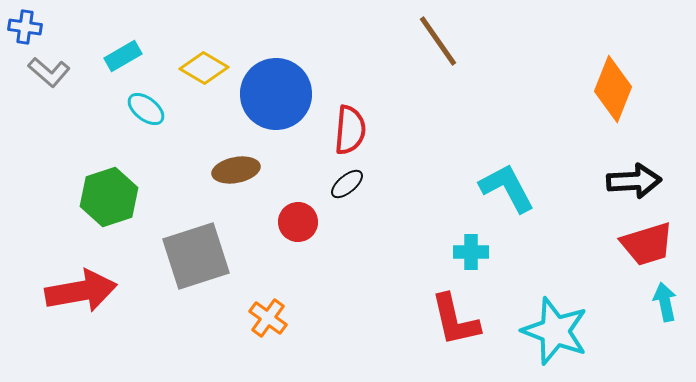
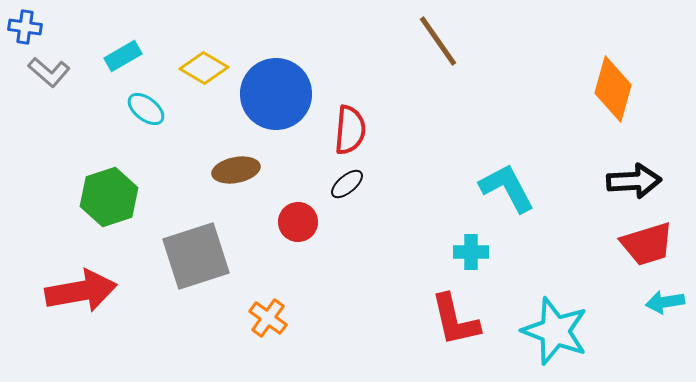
orange diamond: rotated 6 degrees counterclockwise
cyan arrow: rotated 87 degrees counterclockwise
